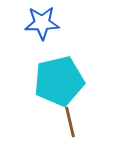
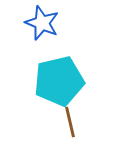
blue star: rotated 24 degrees clockwise
